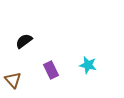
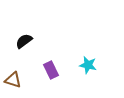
brown triangle: rotated 30 degrees counterclockwise
